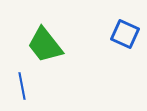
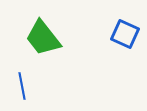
green trapezoid: moved 2 px left, 7 px up
